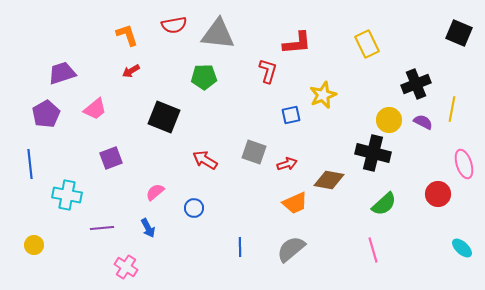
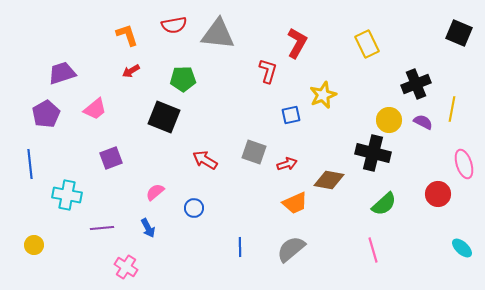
red L-shape at (297, 43): rotated 56 degrees counterclockwise
green pentagon at (204, 77): moved 21 px left, 2 px down
